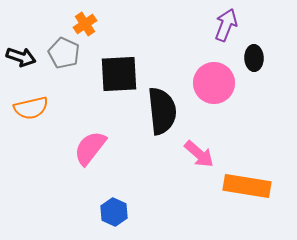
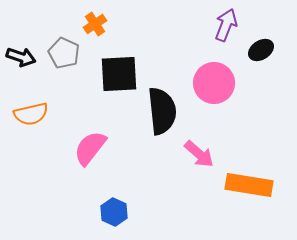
orange cross: moved 10 px right
black ellipse: moved 7 px right, 8 px up; rotated 60 degrees clockwise
orange semicircle: moved 6 px down
orange rectangle: moved 2 px right, 1 px up
